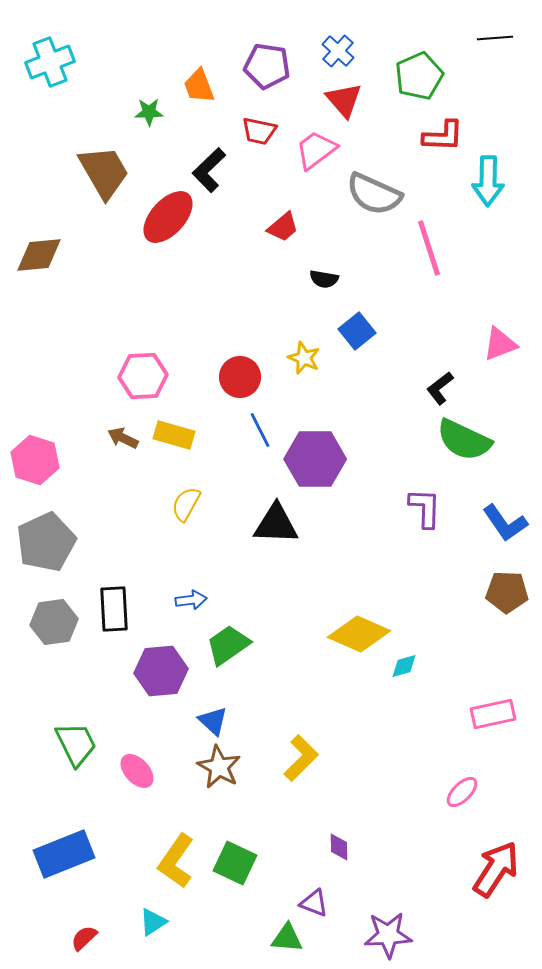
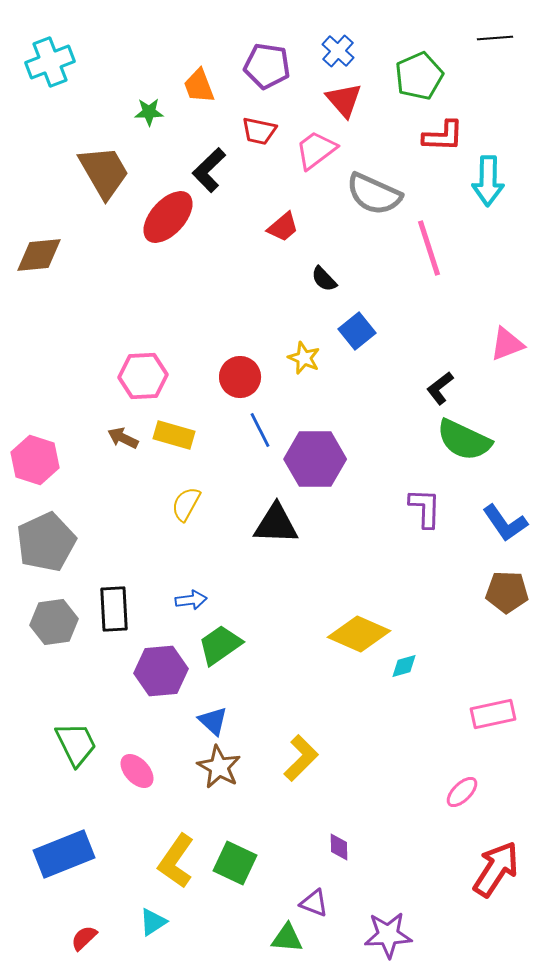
black semicircle at (324, 279): rotated 36 degrees clockwise
pink triangle at (500, 344): moved 7 px right
green trapezoid at (228, 645): moved 8 px left
